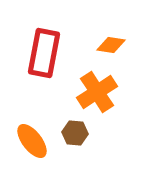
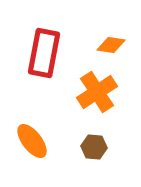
brown hexagon: moved 19 px right, 14 px down
